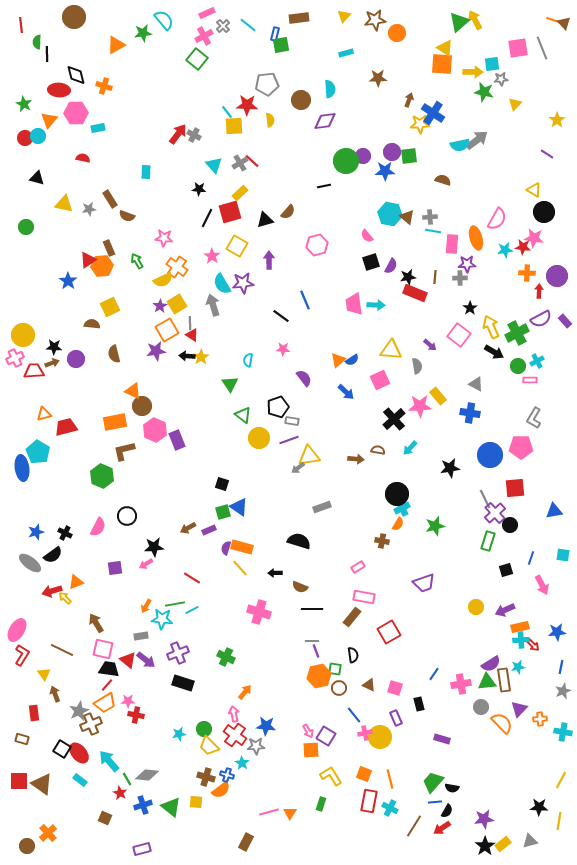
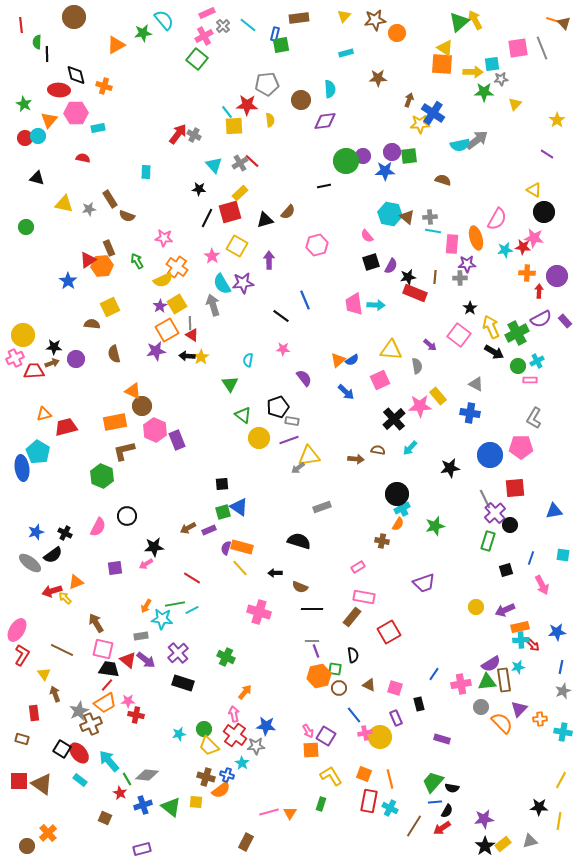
green star at (484, 92): rotated 12 degrees counterclockwise
black square at (222, 484): rotated 24 degrees counterclockwise
purple cross at (178, 653): rotated 20 degrees counterclockwise
